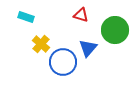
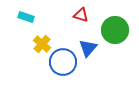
yellow cross: moved 1 px right
